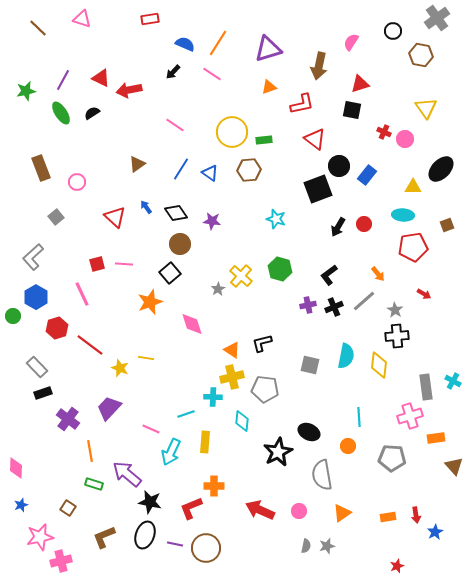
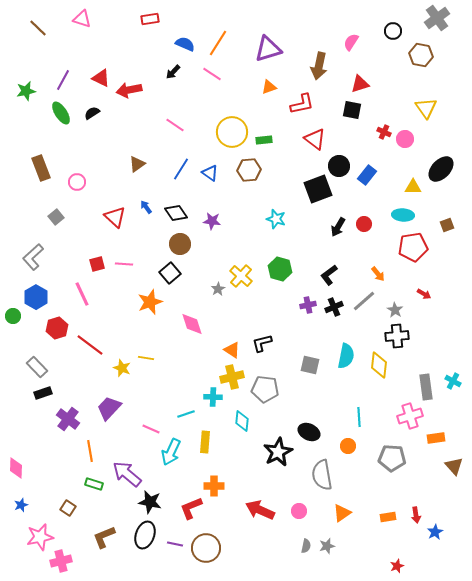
yellow star at (120, 368): moved 2 px right
